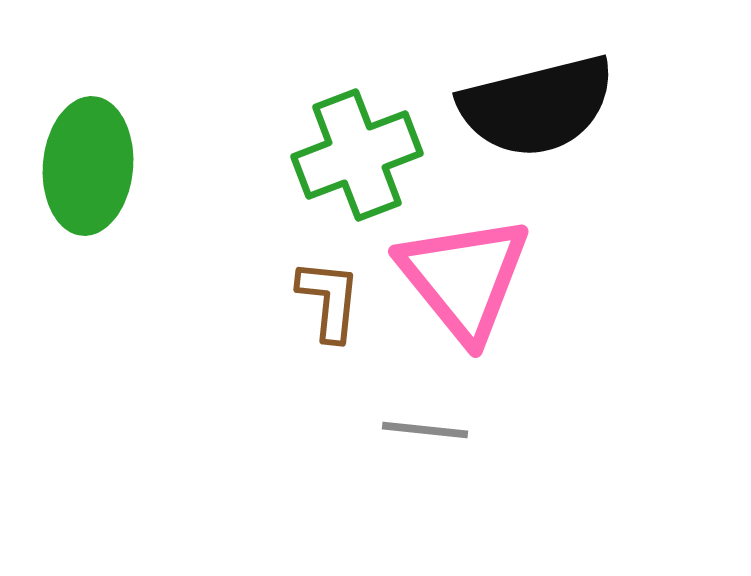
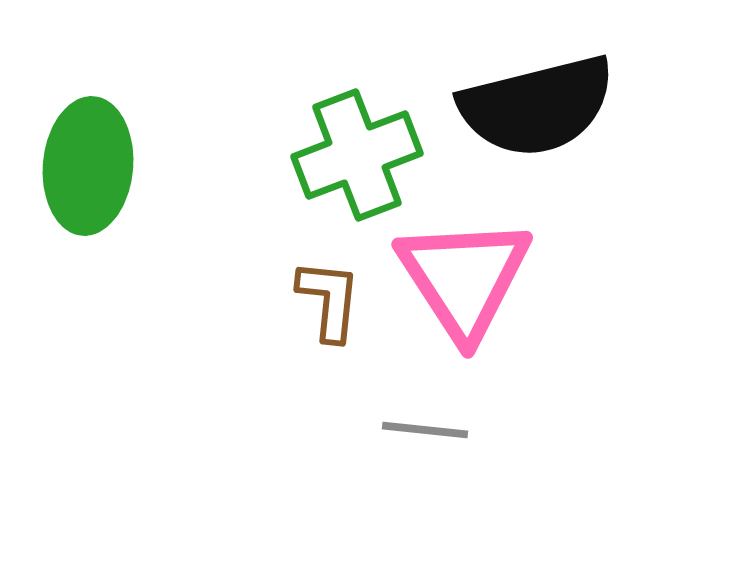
pink triangle: rotated 6 degrees clockwise
